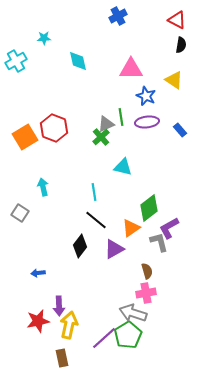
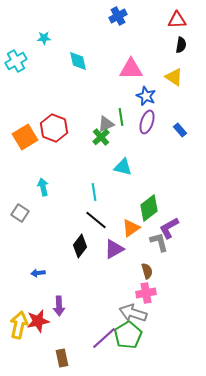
red triangle: rotated 30 degrees counterclockwise
yellow triangle: moved 3 px up
purple ellipse: rotated 65 degrees counterclockwise
yellow arrow: moved 50 px left
